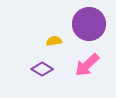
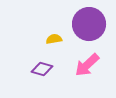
yellow semicircle: moved 2 px up
purple diamond: rotated 15 degrees counterclockwise
